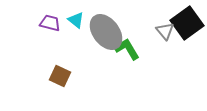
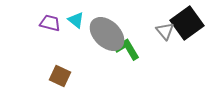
gray ellipse: moved 1 px right, 2 px down; rotated 9 degrees counterclockwise
